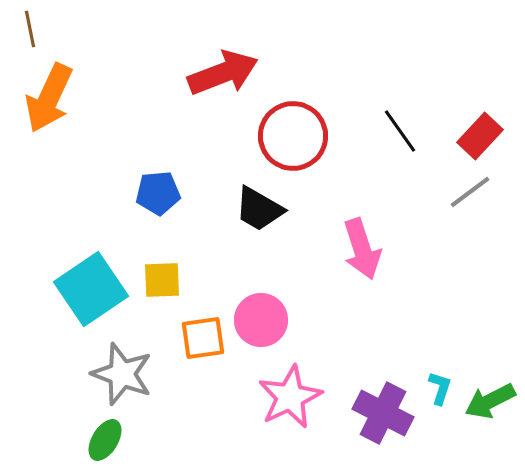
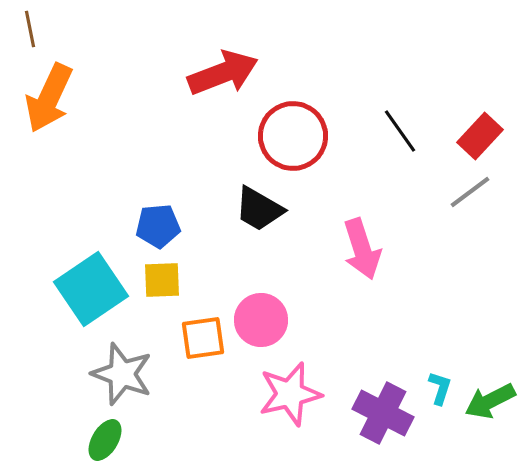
blue pentagon: moved 33 px down
pink star: moved 3 px up; rotated 12 degrees clockwise
